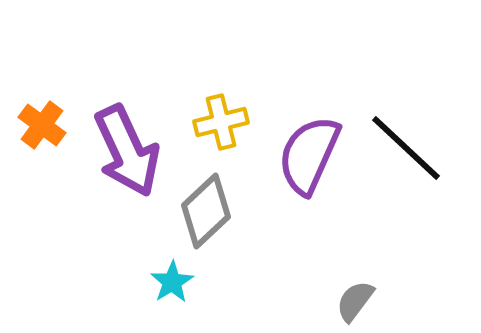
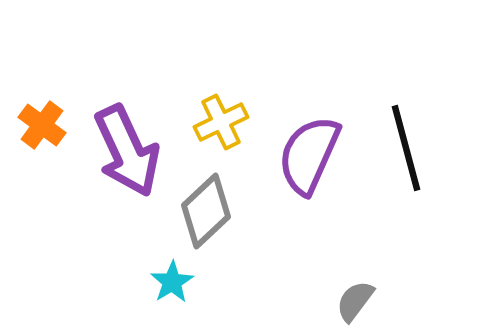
yellow cross: rotated 12 degrees counterclockwise
black line: rotated 32 degrees clockwise
